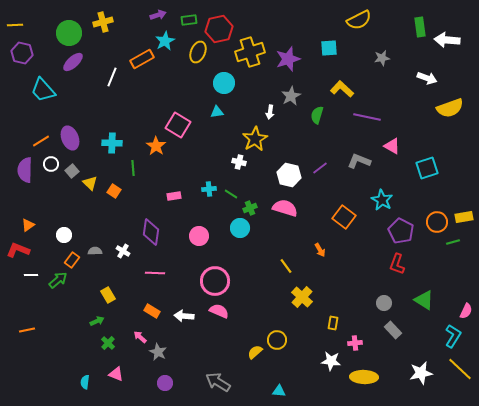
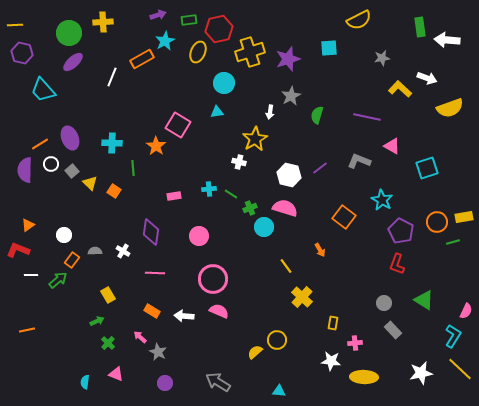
yellow cross at (103, 22): rotated 12 degrees clockwise
yellow L-shape at (342, 89): moved 58 px right
orange line at (41, 141): moved 1 px left, 3 px down
cyan circle at (240, 228): moved 24 px right, 1 px up
pink circle at (215, 281): moved 2 px left, 2 px up
